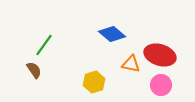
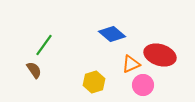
orange triangle: rotated 36 degrees counterclockwise
pink circle: moved 18 px left
